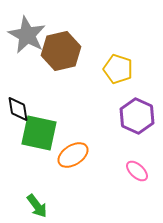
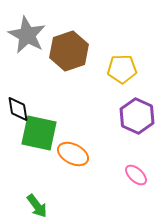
brown hexagon: moved 8 px right; rotated 6 degrees counterclockwise
yellow pentagon: moved 4 px right; rotated 20 degrees counterclockwise
orange ellipse: moved 1 px up; rotated 60 degrees clockwise
pink ellipse: moved 1 px left, 4 px down
